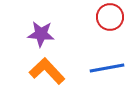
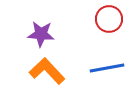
red circle: moved 1 px left, 2 px down
